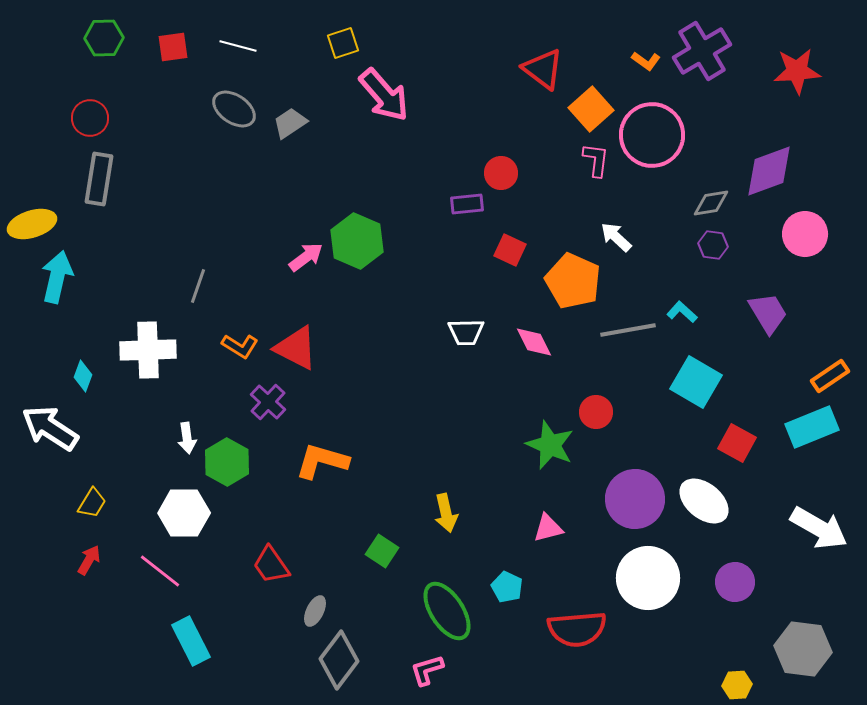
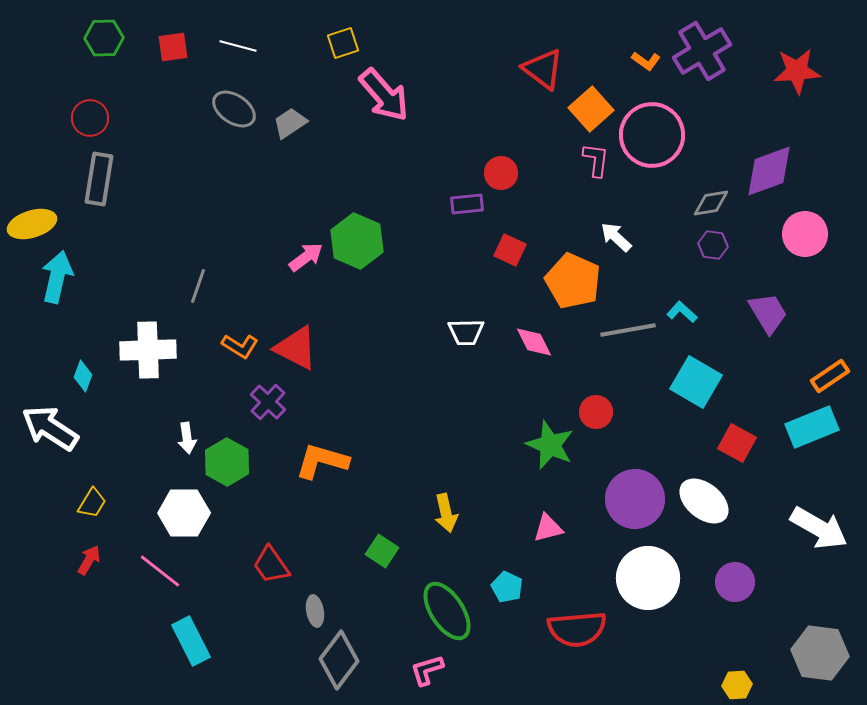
gray ellipse at (315, 611): rotated 36 degrees counterclockwise
gray hexagon at (803, 649): moved 17 px right, 4 px down
